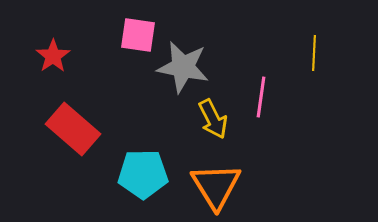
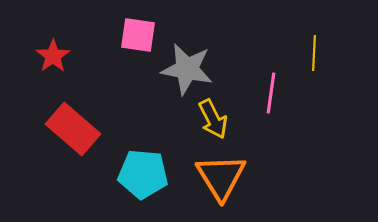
gray star: moved 4 px right, 2 px down
pink line: moved 10 px right, 4 px up
cyan pentagon: rotated 6 degrees clockwise
orange triangle: moved 5 px right, 9 px up
